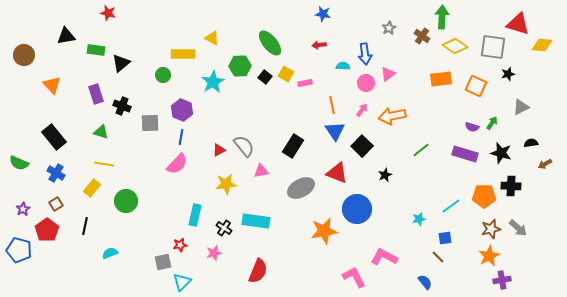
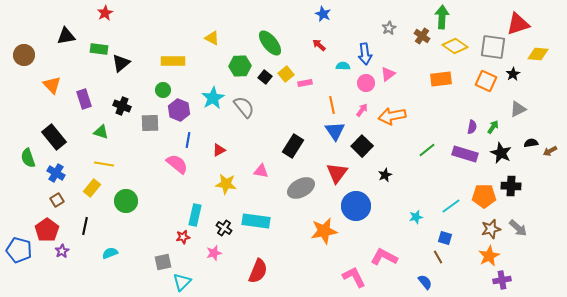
red star at (108, 13): moved 3 px left; rotated 28 degrees clockwise
blue star at (323, 14): rotated 14 degrees clockwise
red triangle at (518, 24): rotated 35 degrees counterclockwise
red arrow at (319, 45): rotated 48 degrees clockwise
yellow diamond at (542, 45): moved 4 px left, 9 px down
green rectangle at (96, 50): moved 3 px right, 1 px up
yellow rectangle at (183, 54): moved 10 px left, 7 px down
yellow square at (286, 74): rotated 21 degrees clockwise
black star at (508, 74): moved 5 px right; rotated 16 degrees counterclockwise
green circle at (163, 75): moved 15 px down
cyan star at (213, 82): moved 16 px down
orange square at (476, 86): moved 10 px right, 5 px up
purple rectangle at (96, 94): moved 12 px left, 5 px down
gray triangle at (521, 107): moved 3 px left, 2 px down
purple hexagon at (182, 110): moved 3 px left
green arrow at (492, 123): moved 1 px right, 4 px down
purple semicircle at (472, 127): rotated 96 degrees counterclockwise
blue line at (181, 137): moved 7 px right, 3 px down
gray semicircle at (244, 146): moved 39 px up
green line at (421, 150): moved 6 px right
black star at (501, 153): rotated 10 degrees clockwise
green semicircle at (19, 163): moved 9 px right, 5 px up; rotated 48 degrees clockwise
pink semicircle at (177, 164): rotated 95 degrees counterclockwise
brown arrow at (545, 164): moved 5 px right, 13 px up
pink triangle at (261, 171): rotated 21 degrees clockwise
red triangle at (337, 173): rotated 45 degrees clockwise
yellow star at (226, 184): rotated 15 degrees clockwise
brown square at (56, 204): moved 1 px right, 4 px up
purple star at (23, 209): moved 39 px right, 42 px down
blue circle at (357, 209): moved 1 px left, 3 px up
cyan star at (419, 219): moved 3 px left, 2 px up
blue square at (445, 238): rotated 24 degrees clockwise
red star at (180, 245): moved 3 px right, 8 px up
brown line at (438, 257): rotated 16 degrees clockwise
